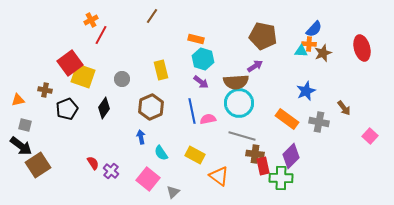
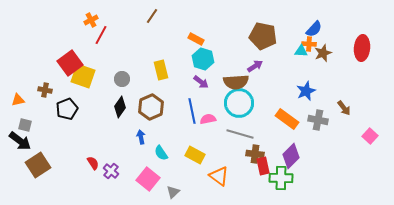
orange rectangle at (196, 39): rotated 14 degrees clockwise
red ellipse at (362, 48): rotated 20 degrees clockwise
black diamond at (104, 108): moved 16 px right, 1 px up
gray cross at (319, 122): moved 1 px left, 2 px up
gray line at (242, 136): moved 2 px left, 2 px up
black arrow at (21, 146): moved 1 px left, 5 px up
